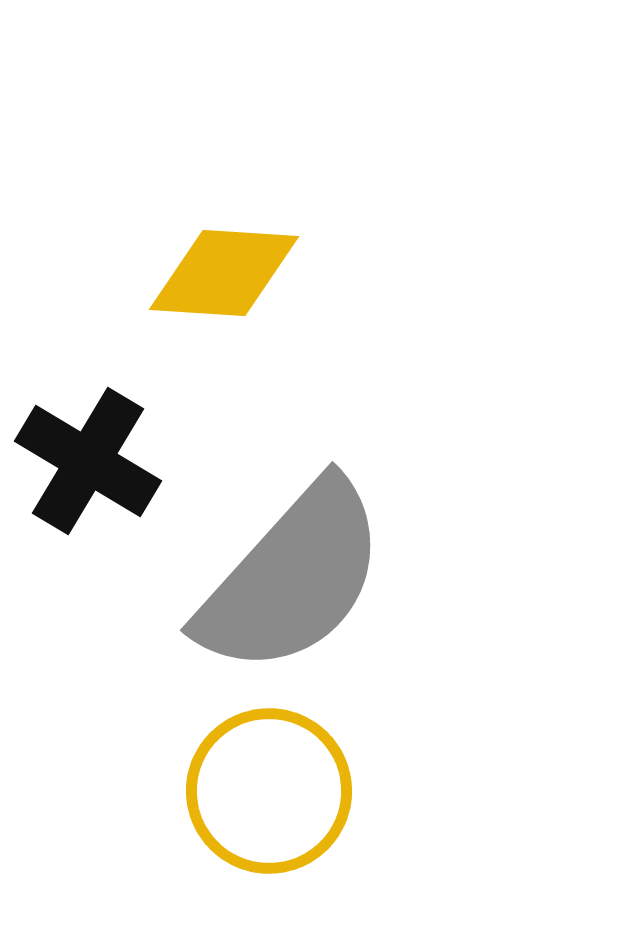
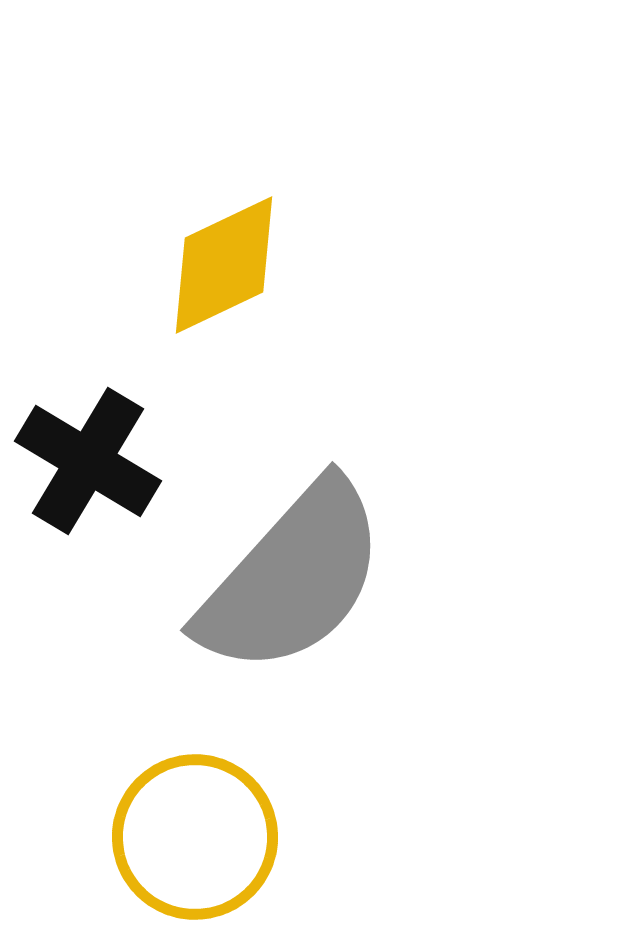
yellow diamond: moved 8 px up; rotated 29 degrees counterclockwise
yellow circle: moved 74 px left, 46 px down
